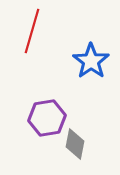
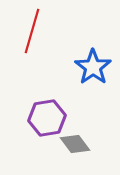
blue star: moved 2 px right, 6 px down
gray diamond: rotated 48 degrees counterclockwise
